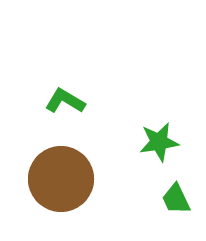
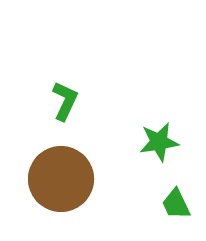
green L-shape: rotated 84 degrees clockwise
green trapezoid: moved 5 px down
